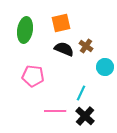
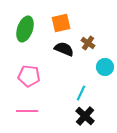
green ellipse: moved 1 px up; rotated 10 degrees clockwise
brown cross: moved 2 px right, 3 px up
pink pentagon: moved 4 px left
pink line: moved 28 px left
